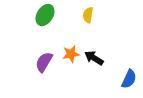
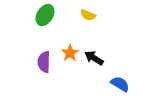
yellow semicircle: rotated 77 degrees counterclockwise
orange star: moved 1 px left, 1 px up; rotated 24 degrees counterclockwise
purple semicircle: rotated 30 degrees counterclockwise
blue semicircle: moved 9 px left, 5 px down; rotated 84 degrees counterclockwise
